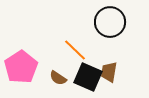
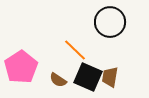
brown trapezoid: moved 1 px right, 5 px down
brown semicircle: moved 2 px down
